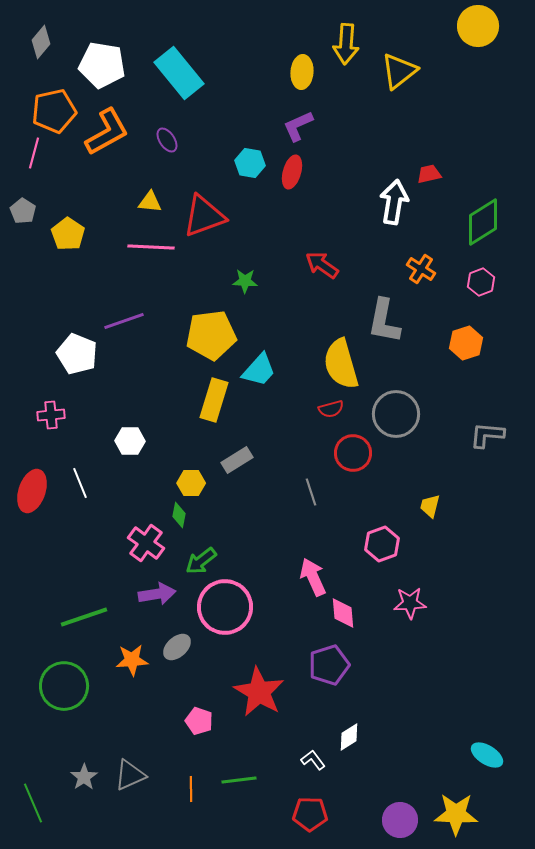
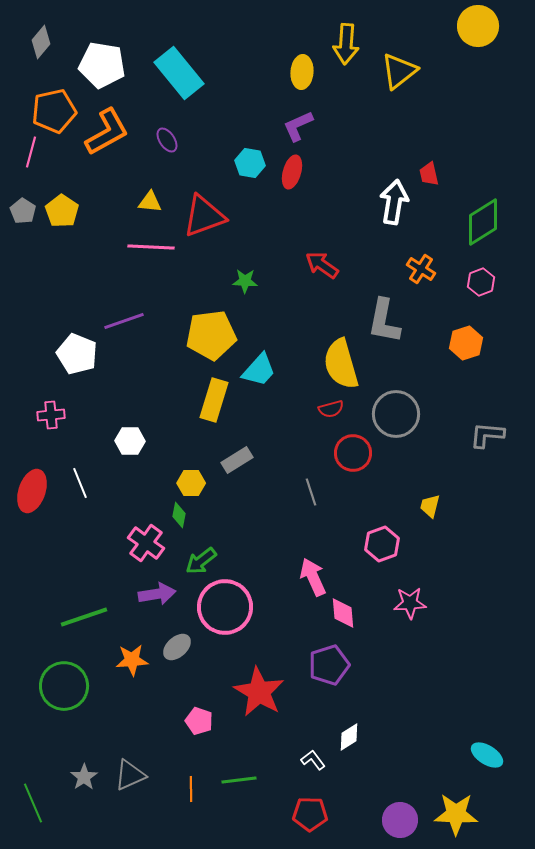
pink line at (34, 153): moved 3 px left, 1 px up
red trapezoid at (429, 174): rotated 90 degrees counterclockwise
yellow pentagon at (68, 234): moved 6 px left, 23 px up
